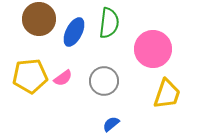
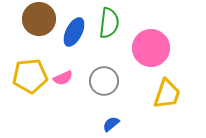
pink circle: moved 2 px left, 1 px up
pink semicircle: rotated 12 degrees clockwise
